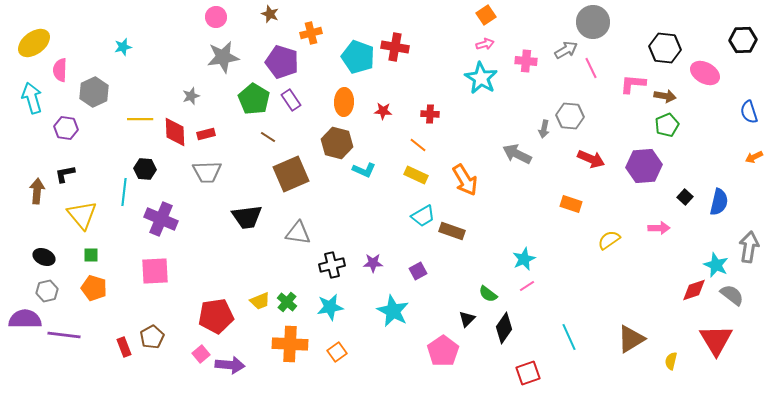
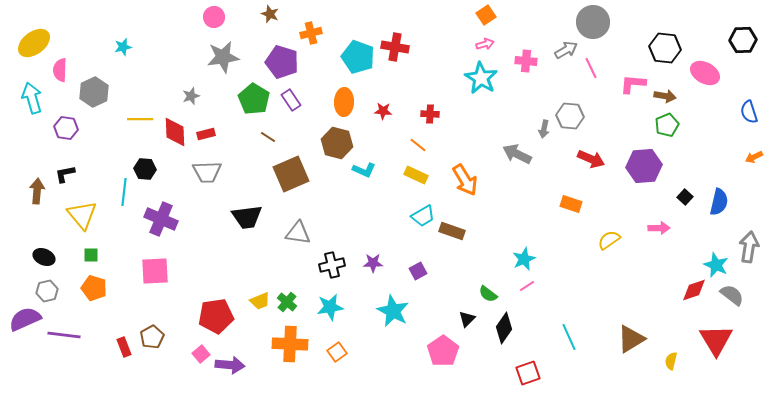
pink circle at (216, 17): moved 2 px left
purple semicircle at (25, 319): rotated 24 degrees counterclockwise
